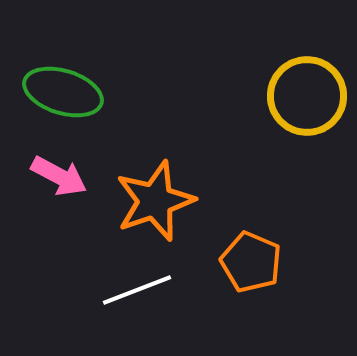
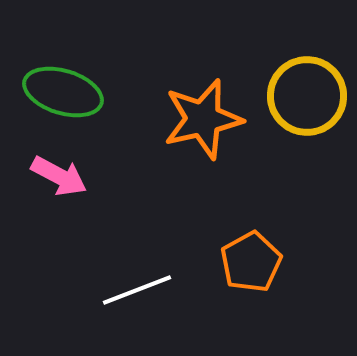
orange star: moved 48 px right, 82 px up; rotated 6 degrees clockwise
orange pentagon: rotated 20 degrees clockwise
